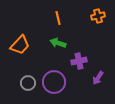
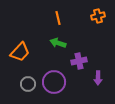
orange trapezoid: moved 7 px down
purple arrow: rotated 32 degrees counterclockwise
gray circle: moved 1 px down
